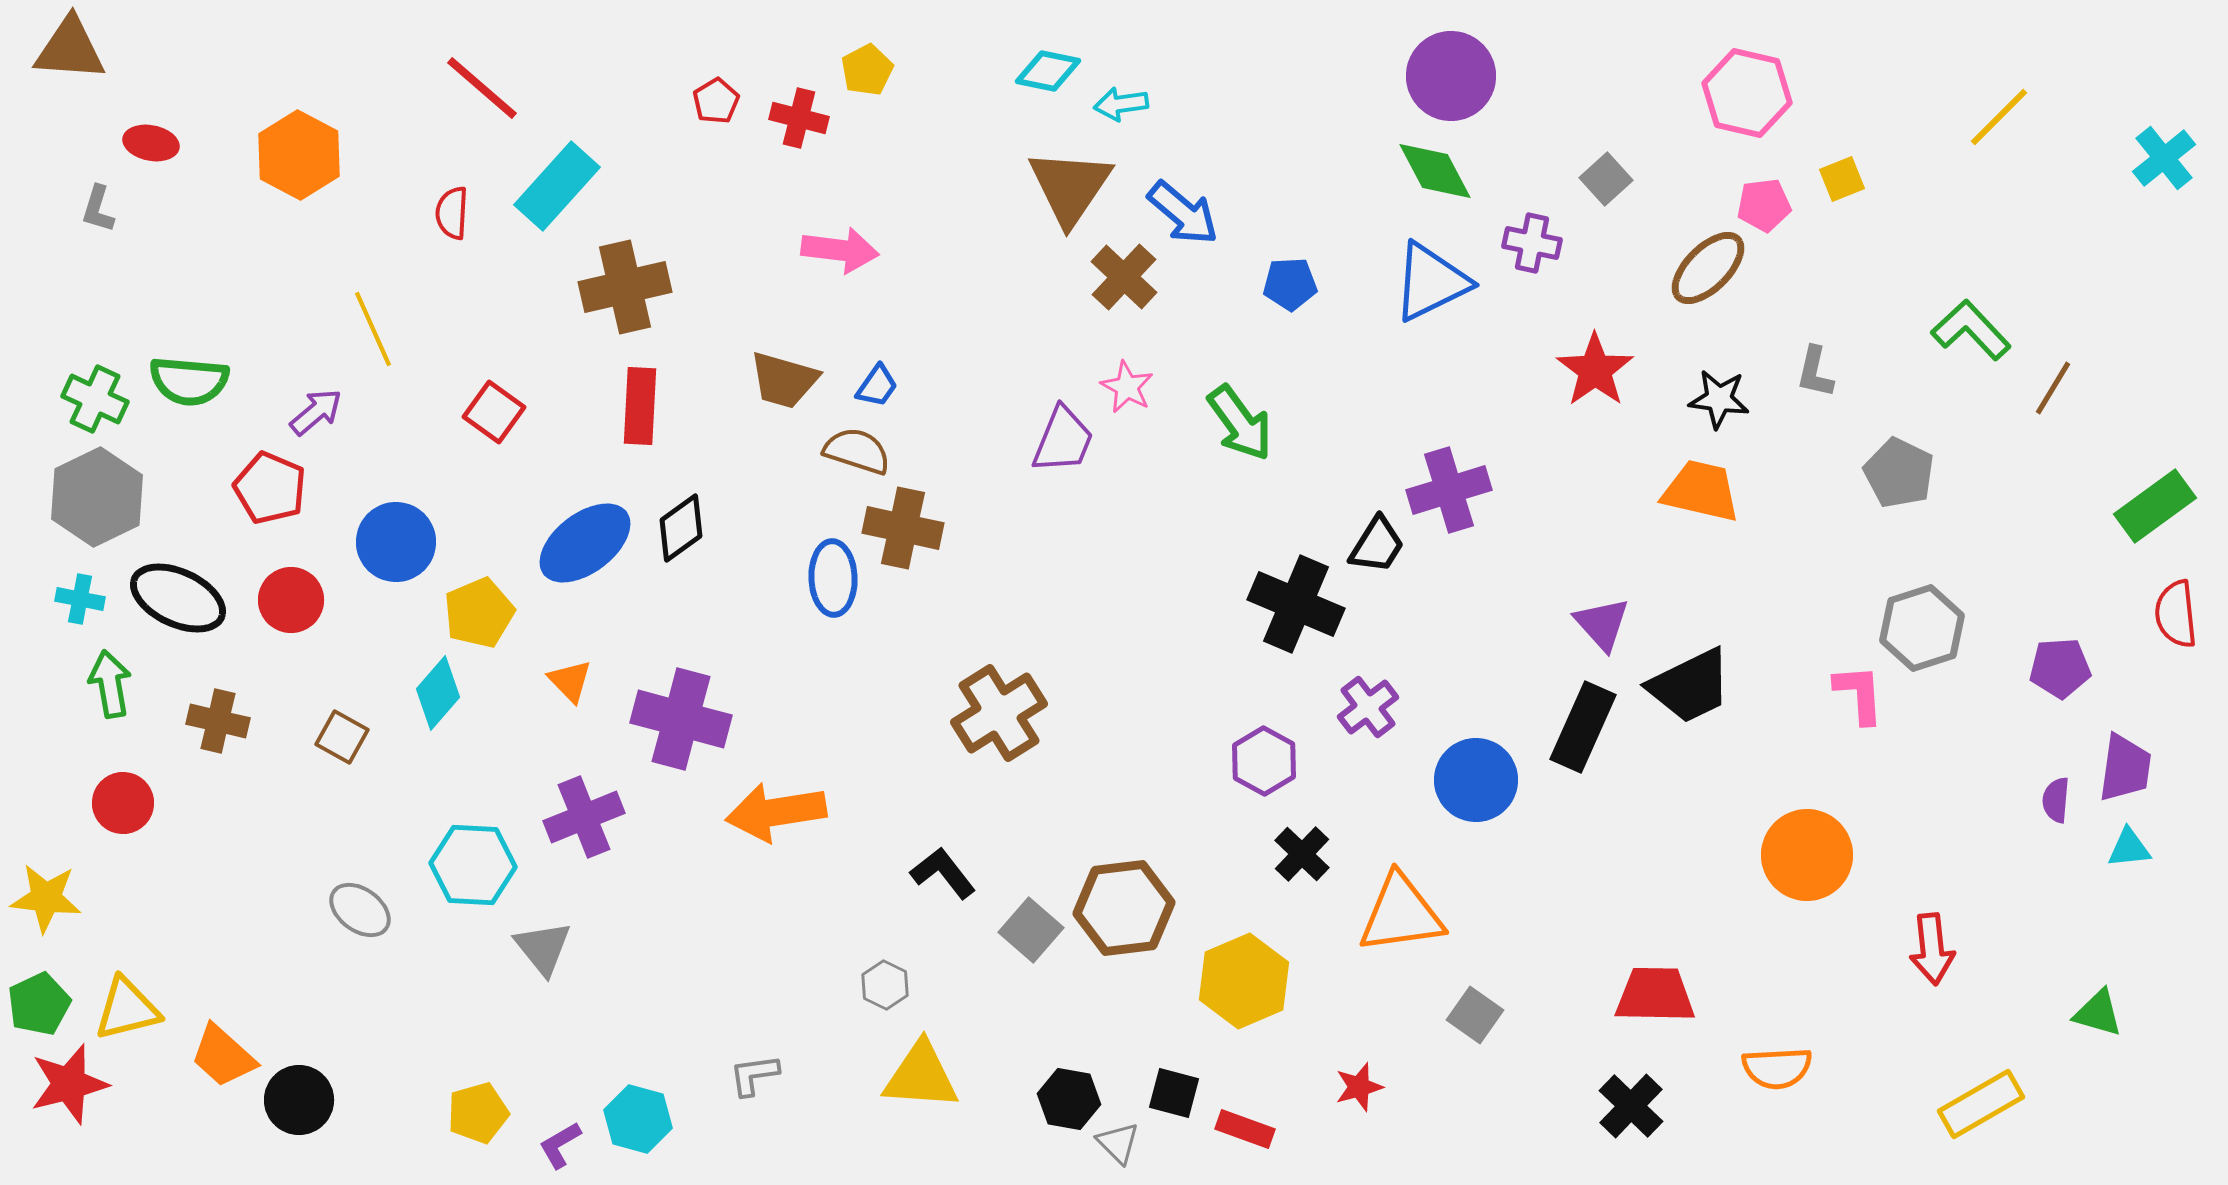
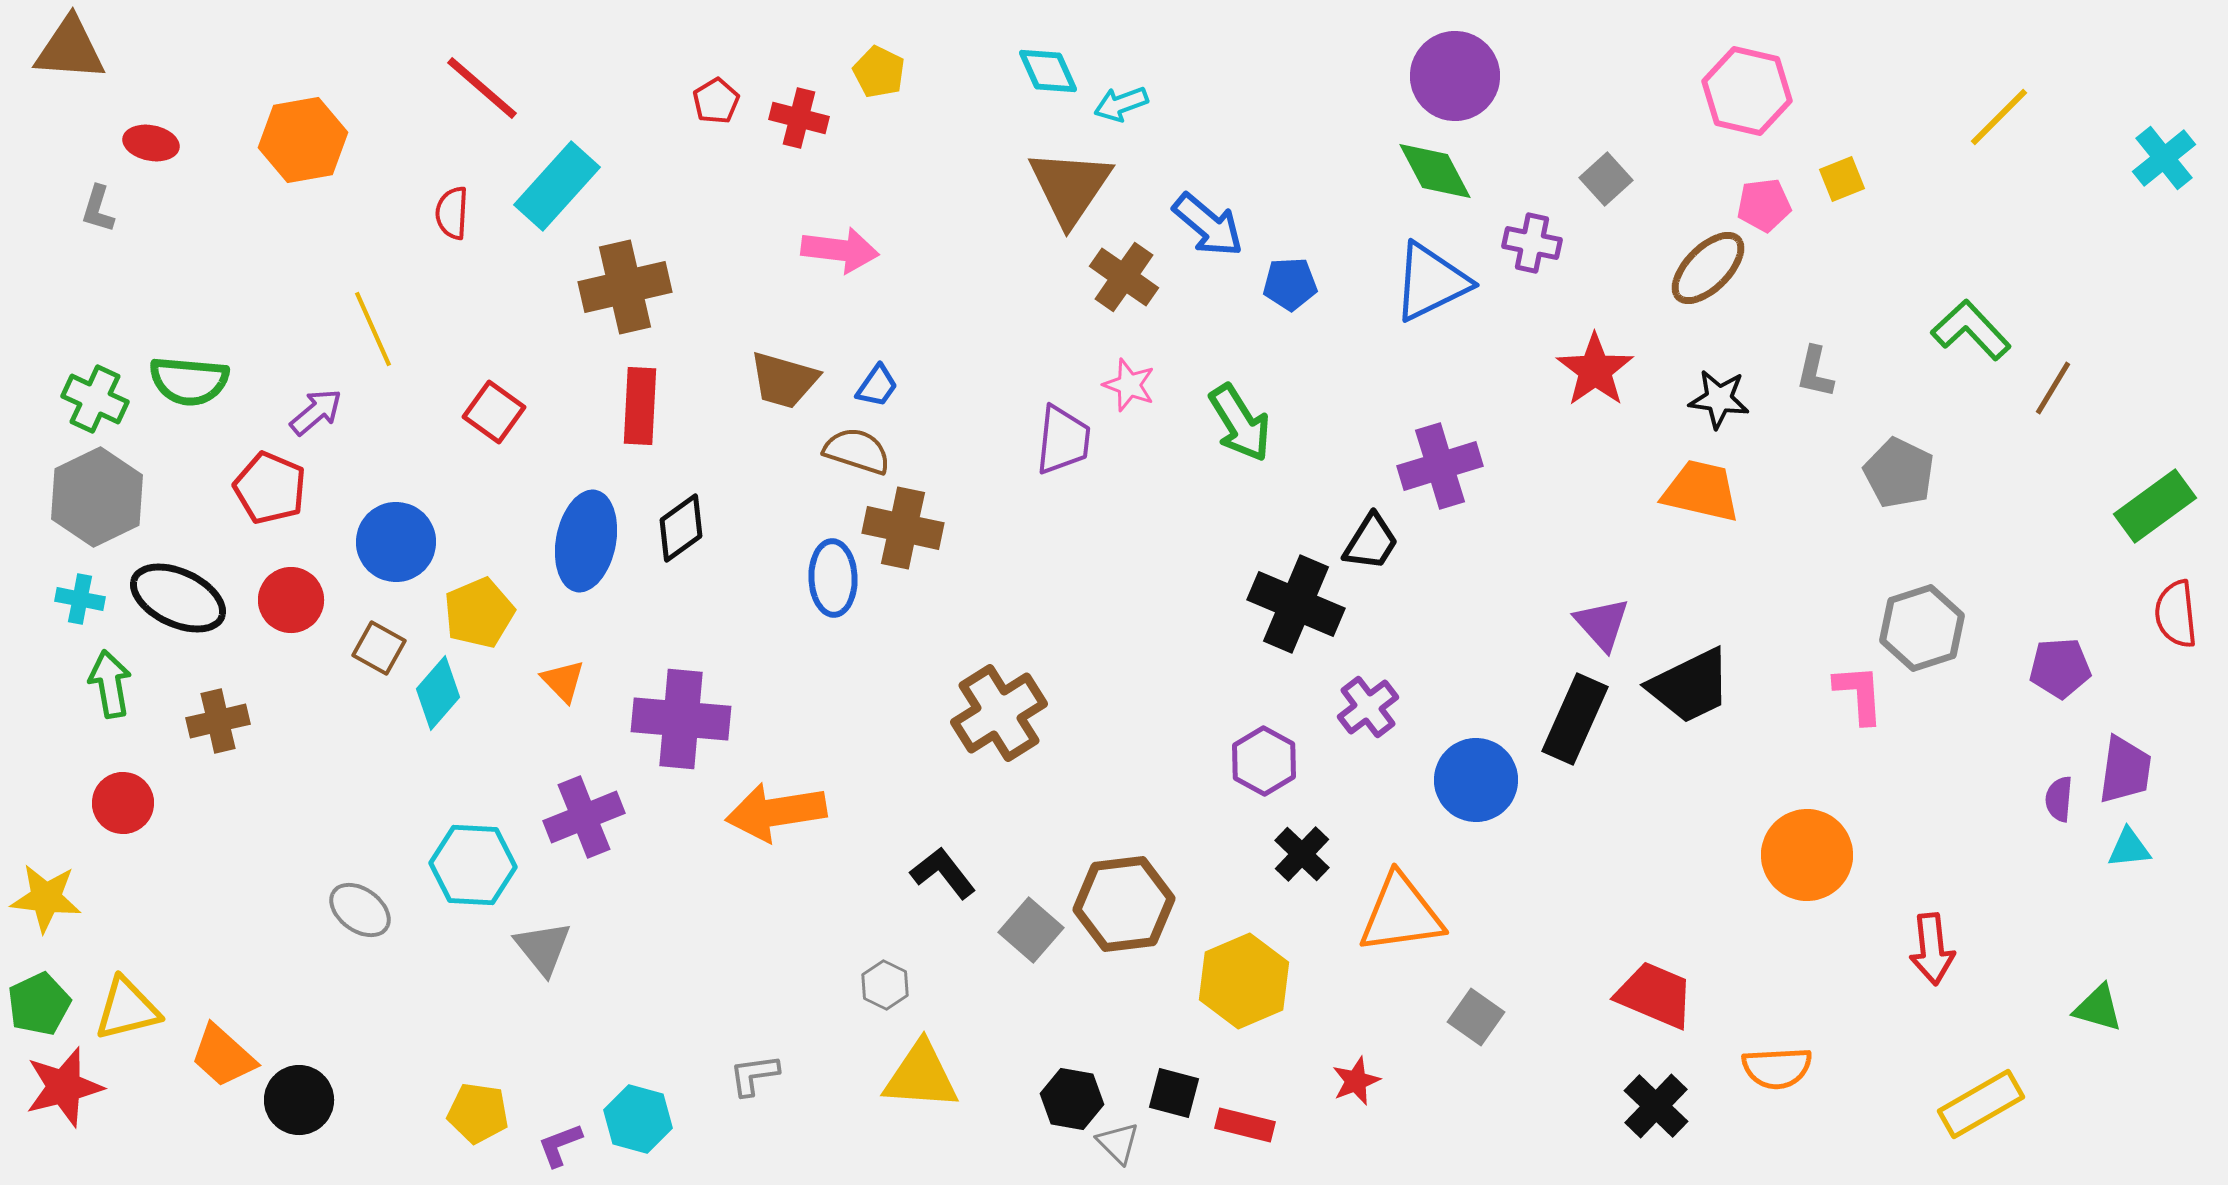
yellow pentagon at (867, 70): moved 12 px right, 2 px down; rotated 18 degrees counterclockwise
cyan diamond at (1048, 71): rotated 54 degrees clockwise
purple circle at (1451, 76): moved 4 px right
pink hexagon at (1747, 93): moved 2 px up
cyan arrow at (1121, 104): rotated 12 degrees counterclockwise
orange hexagon at (299, 155): moved 4 px right, 15 px up; rotated 22 degrees clockwise
blue arrow at (1183, 213): moved 25 px right, 12 px down
brown cross at (1124, 277): rotated 8 degrees counterclockwise
pink star at (1127, 387): moved 2 px right, 2 px up; rotated 8 degrees counterclockwise
green arrow at (1240, 423): rotated 4 degrees clockwise
purple trapezoid at (1063, 440): rotated 16 degrees counterclockwise
purple cross at (1449, 490): moved 9 px left, 24 px up
blue ellipse at (585, 543): moved 1 px right, 2 px up; rotated 42 degrees counterclockwise
black trapezoid at (1377, 545): moved 6 px left, 3 px up
orange triangle at (570, 681): moved 7 px left
purple cross at (681, 719): rotated 10 degrees counterclockwise
brown cross at (218, 721): rotated 26 degrees counterclockwise
black rectangle at (1583, 727): moved 8 px left, 8 px up
brown square at (342, 737): moved 37 px right, 89 px up
purple trapezoid at (2125, 768): moved 2 px down
purple semicircle at (2056, 800): moved 3 px right, 1 px up
brown hexagon at (1124, 908): moved 4 px up
red trapezoid at (1655, 995): rotated 22 degrees clockwise
green triangle at (2098, 1013): moved 5 px up
gray square at (1475, 1015): moved 1 px right, 2 px down
red star at (69, 1084): moved 5 px left, 3 px down
red star at (1359, 1087): moved 3 px left, 6 px up; rotated 6 degrees counterclockwise
black hexagon at (1069, 1099): moved 3 px right
black cross at (1631, 1106): moved 25 px right
yellow pentagon at (478, 1113): rotated 24 degrees clockwise
red rectangle at (1245, 1129): moved 4 px up; rotated 6 degrees counterclockwise
purple L-shape at (560, 1145): rotated 9 degrees clockwise
